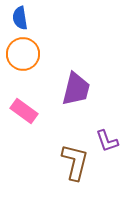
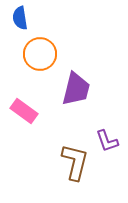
orange circle: moved 17 px right
